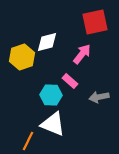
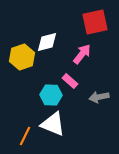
orange line: moved 3 px left, 5 px up
